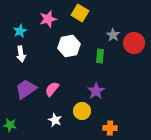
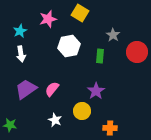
red circle: moved 3 px right, 9 px down
